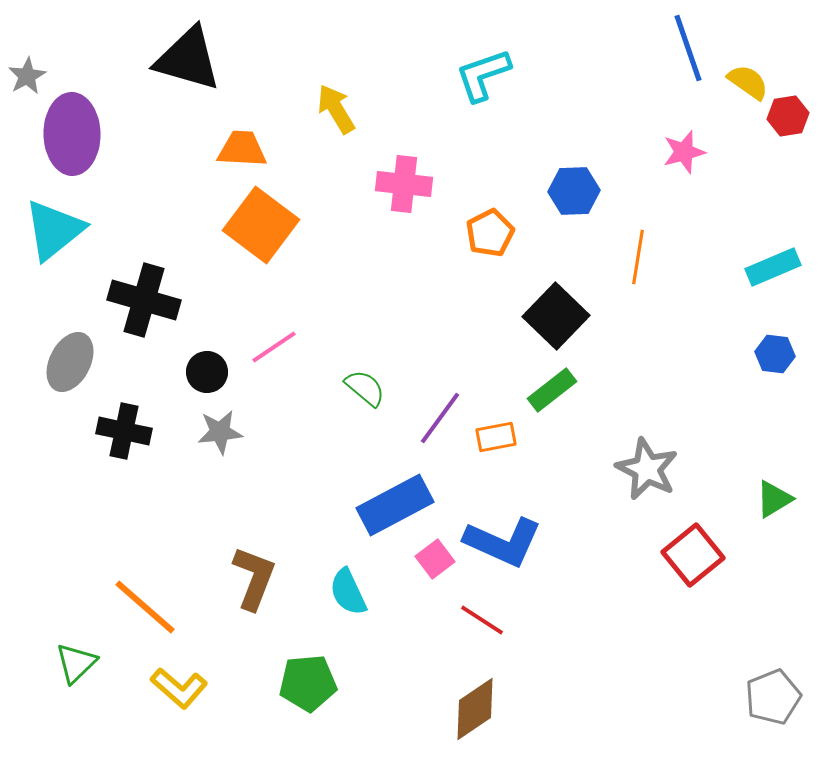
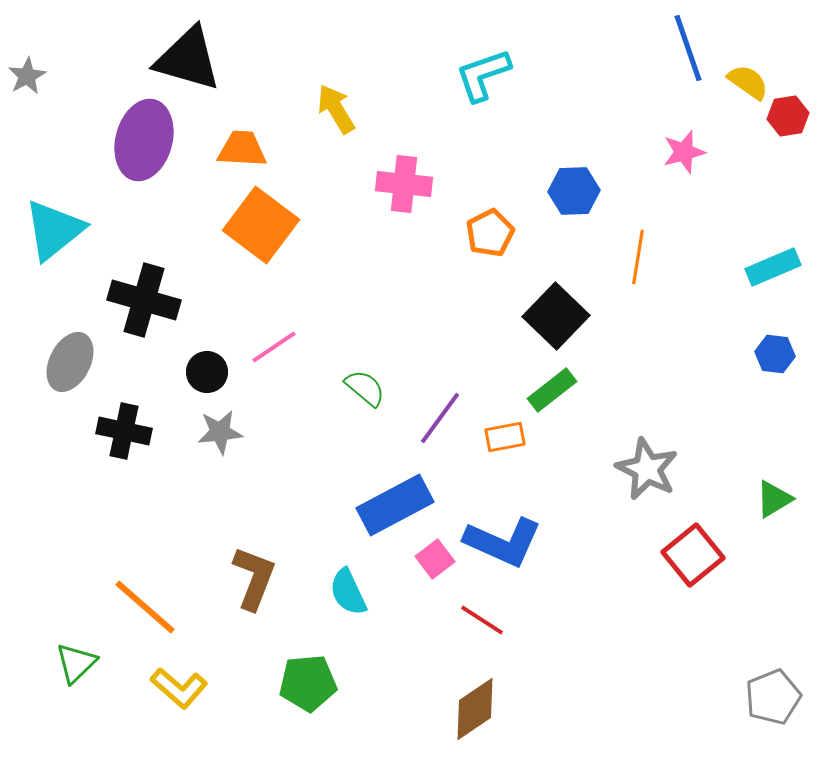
purple ellipse at (72, 134): moved 72 px right, 6 px down; rotated 16 degrees clockwise
orange rectangle at (496, 437): moved 9 px right
